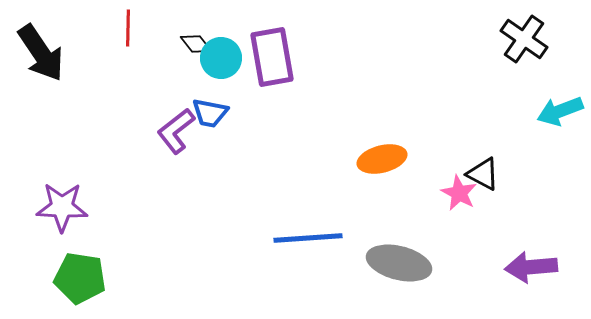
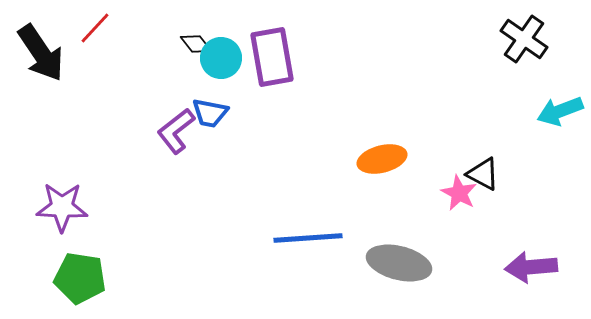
red line: moved 33 px left; rotated 42 degrees clockwise
